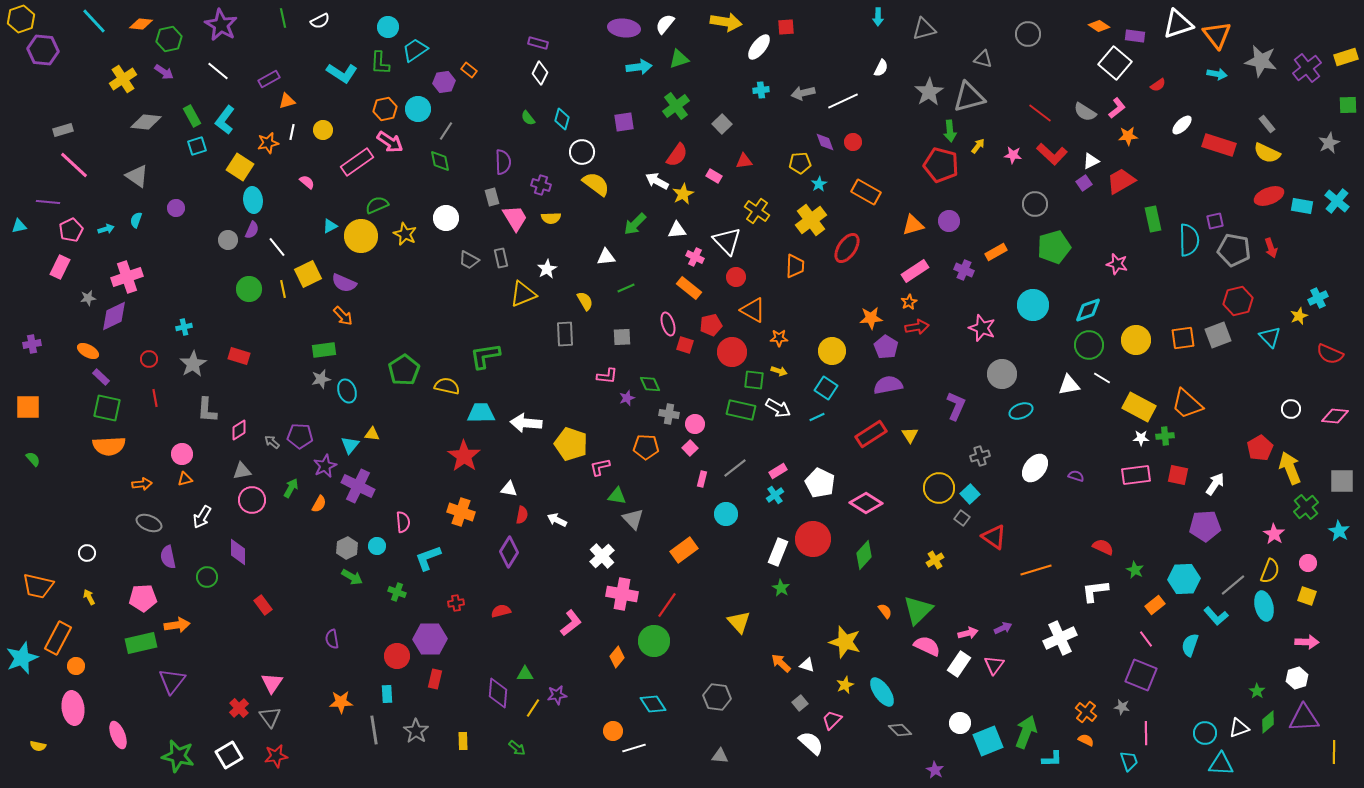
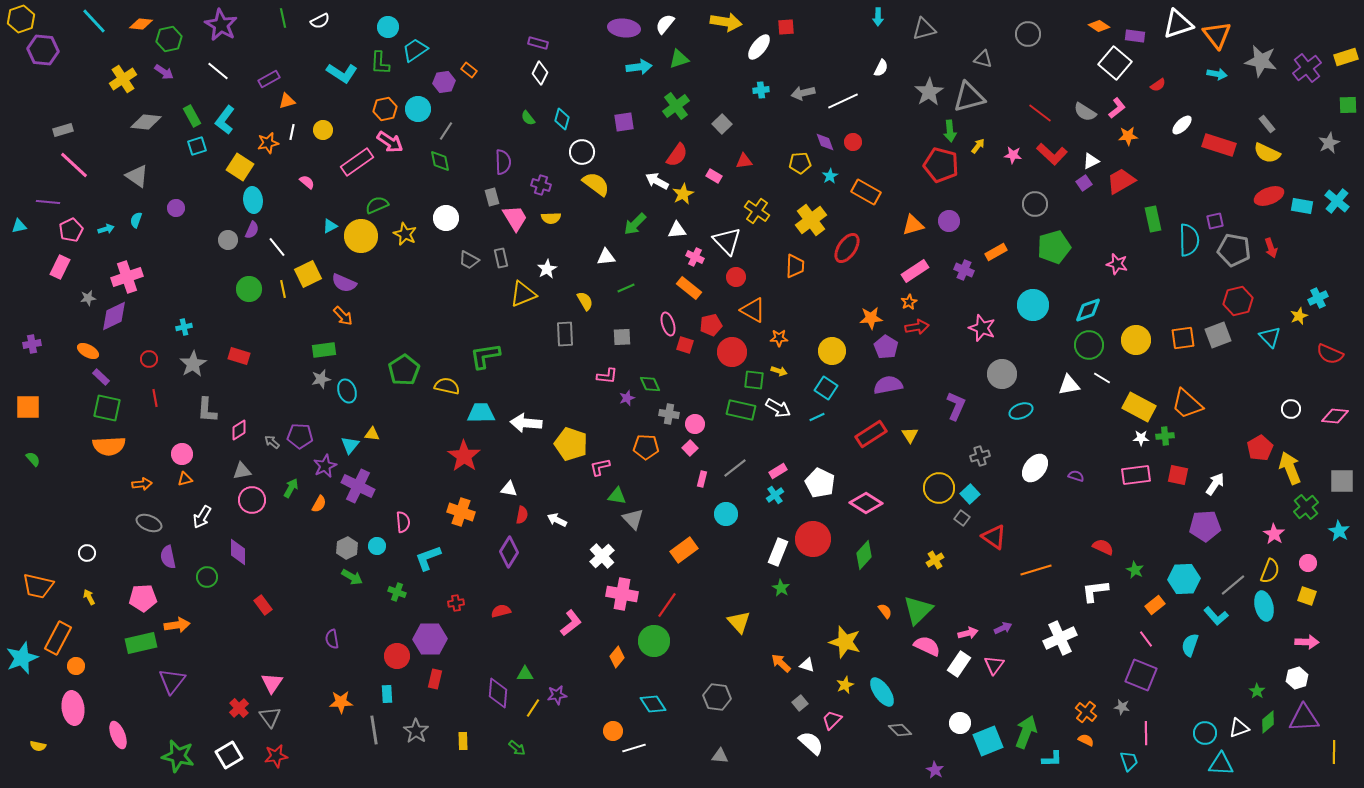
cyan star at (819, 184): moved 11 px right, 8 px up
